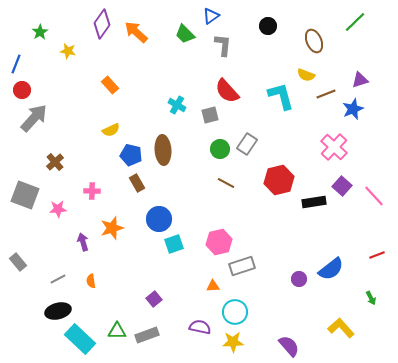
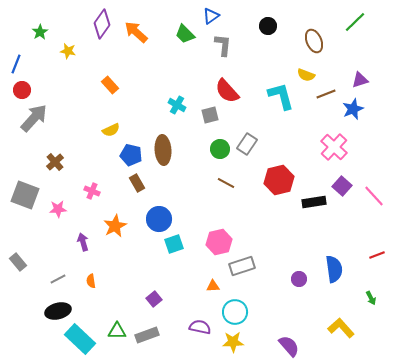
pink cross at (92, 191): rotated 21 degrees clockwise
orange star at (112, 228): moved 3 px right, 2 px up; rotated 10 degrees counterclockwise
blue semicircle at (331, 269): moved 3 px right; rotated 60 degrees counterclockwise
